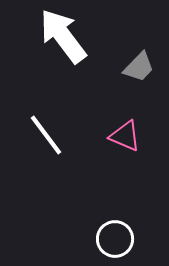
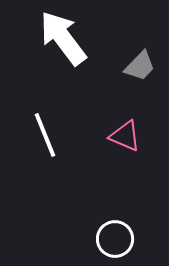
white arrow: moved 2 px down
gray trapezoid: moved 1 px right, 1 px up
white line: moved 1 px left; rotated 15 degrees clockwise
